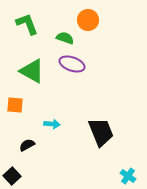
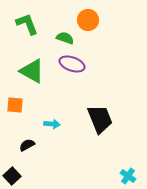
black trapezoid: moved 1 px left, 13 px up
